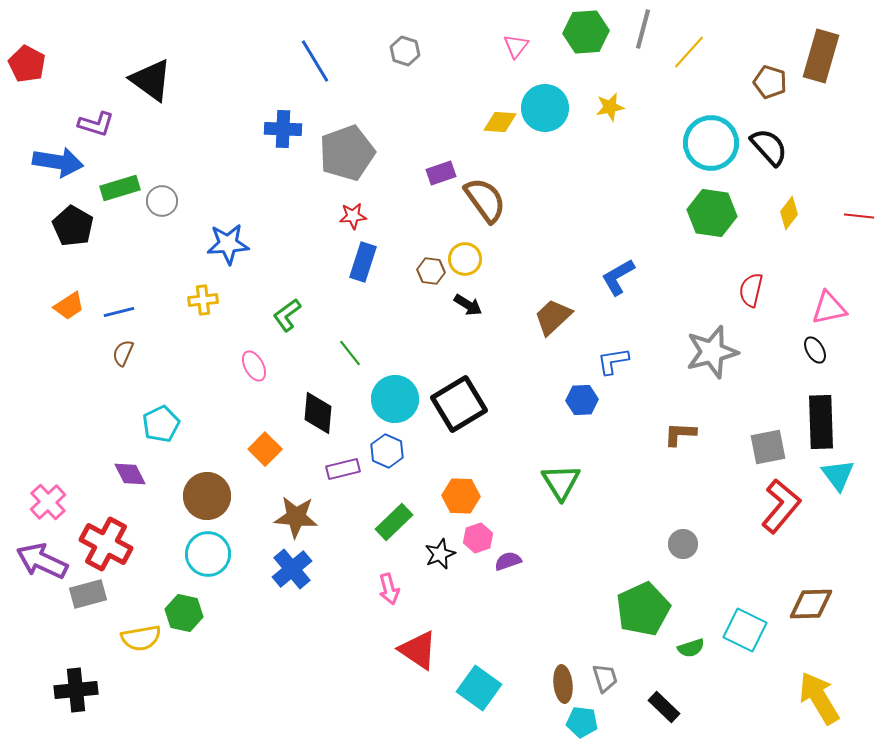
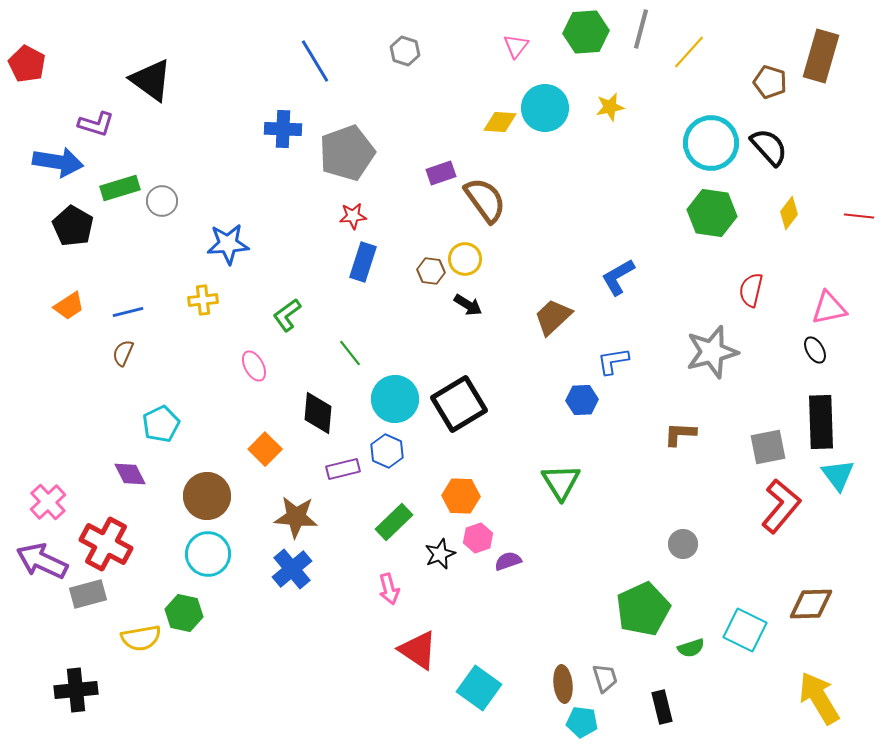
gray line at (643, 29): moved 2 px left
blue line at (119, 312): moved 9 px right
black rectangle at (664, 707): moved 2 px left; rotated 32 degrees clockwise
